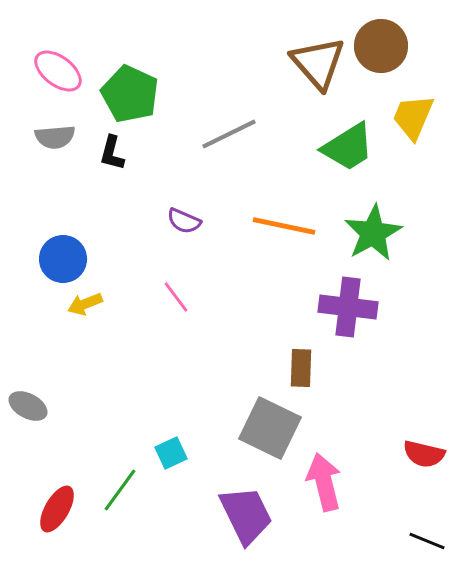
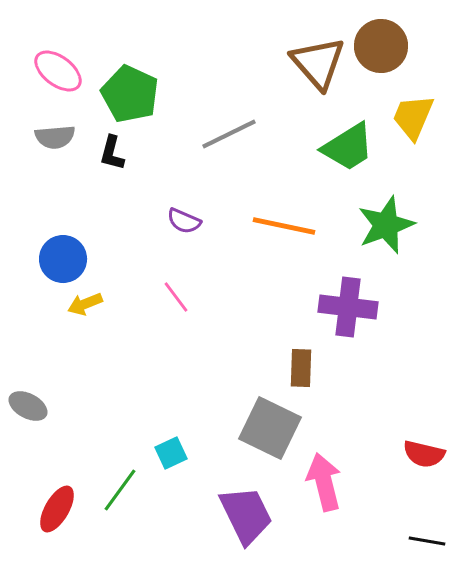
green star: moved 13 px right, 8 px up; rotated 8 degrees clockwise
black line: rotated 12 degrees counterclockwise
